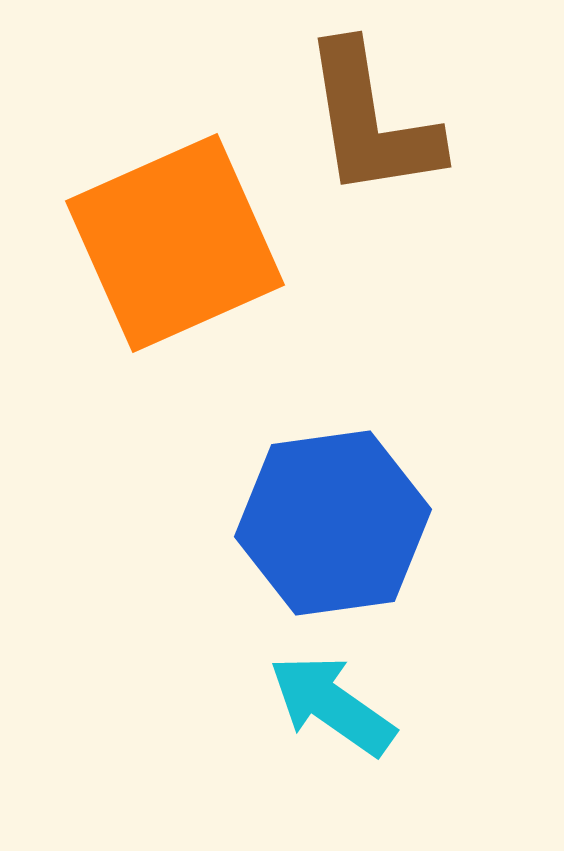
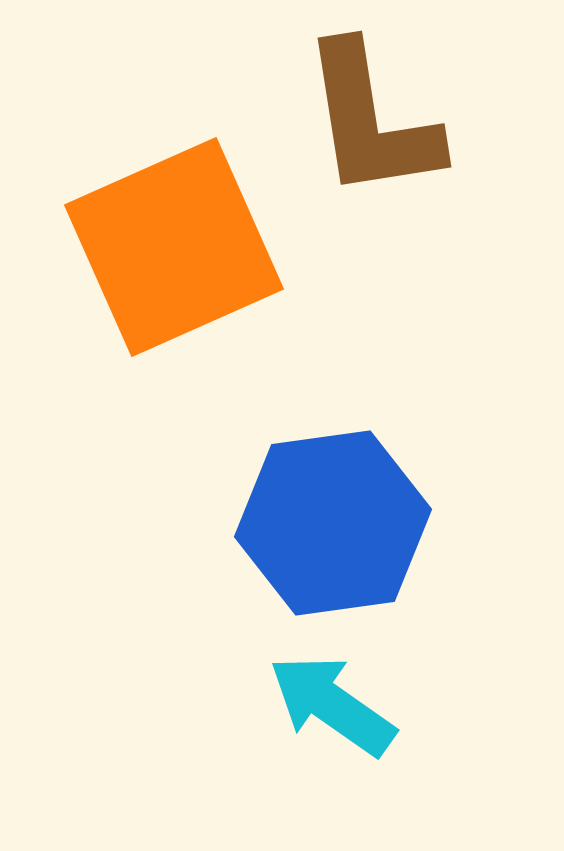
orange square: moved 1 px left, 4 px down
